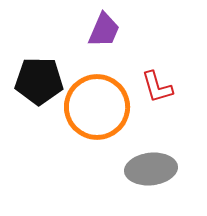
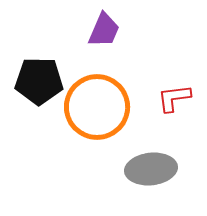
red L-shape: moved 17 px right, 11 px down; rotated 99 degrees clockwise
